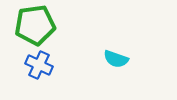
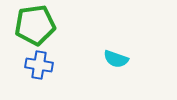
blue cross: rotated 16 degrees counterclockwise
